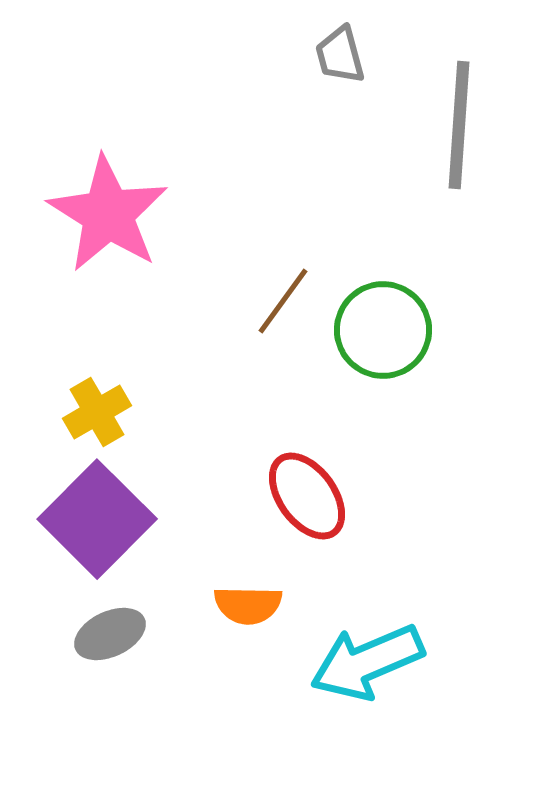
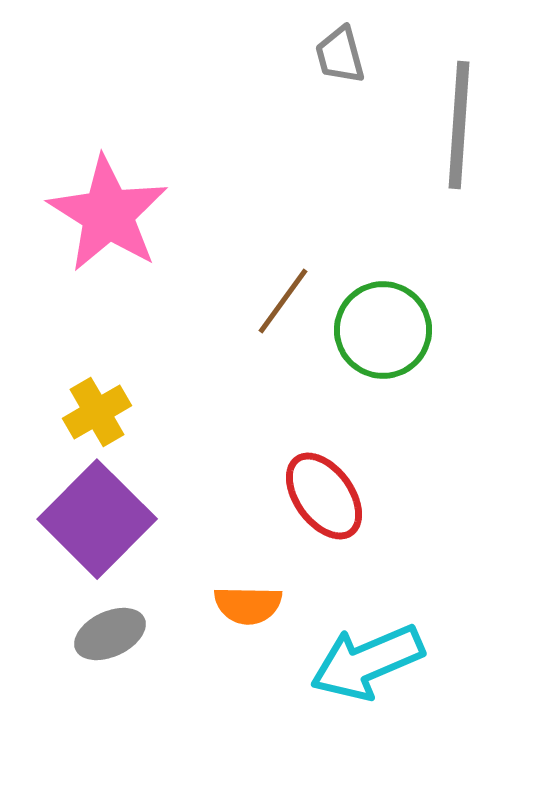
red ellipse: moved 17 px right
